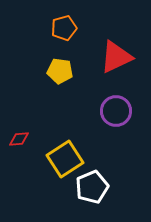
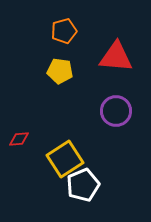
orange pentagon: moved 3 px down
red triangle: rotated 30 degrees clockwise
white pentagon: moved 9 px left, 2 px up
